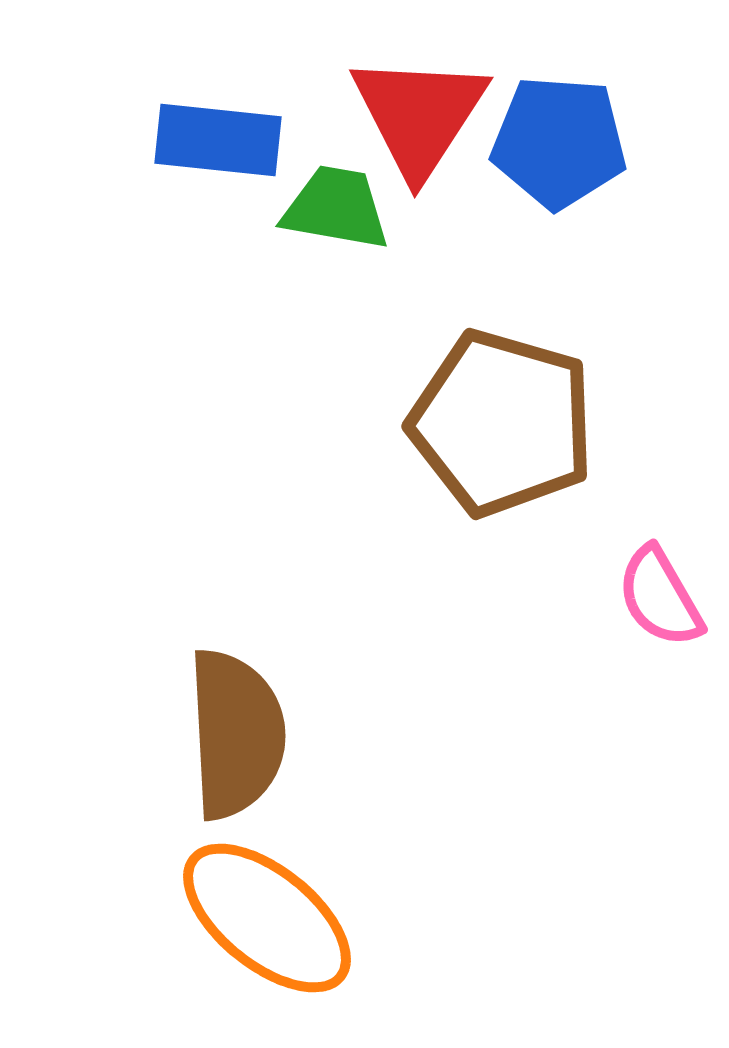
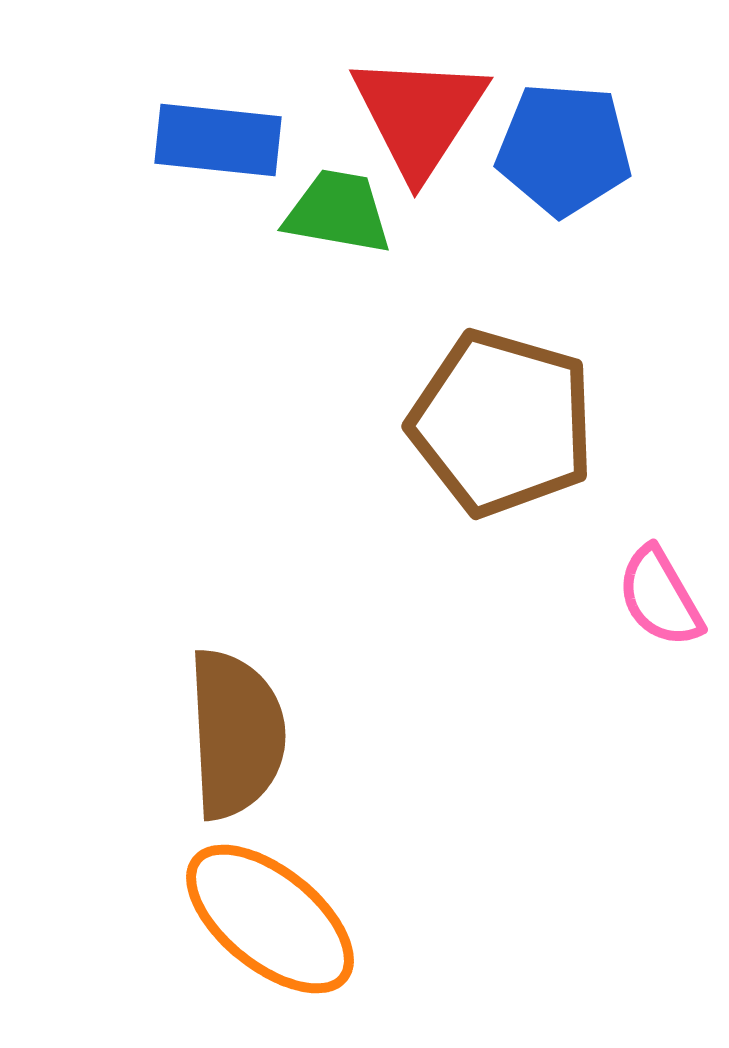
blue pentagon: moved 5 px right, 7 px down
green trapezoid: moved 2 px right, 4 px down
orange ellipse: moved 3 px right, 1 px down
